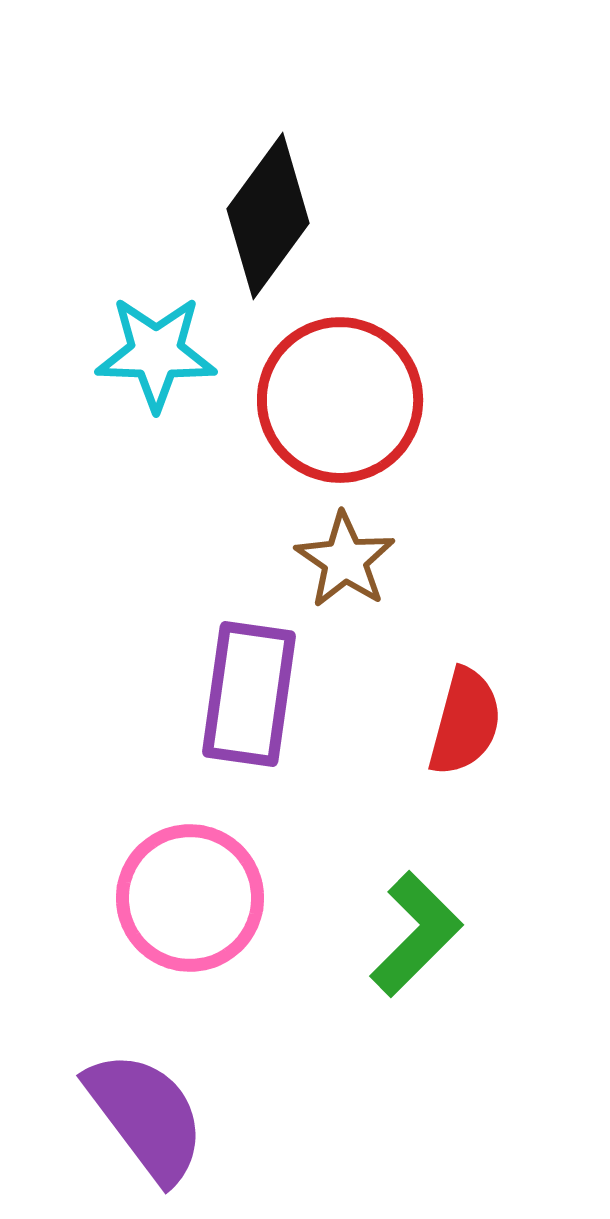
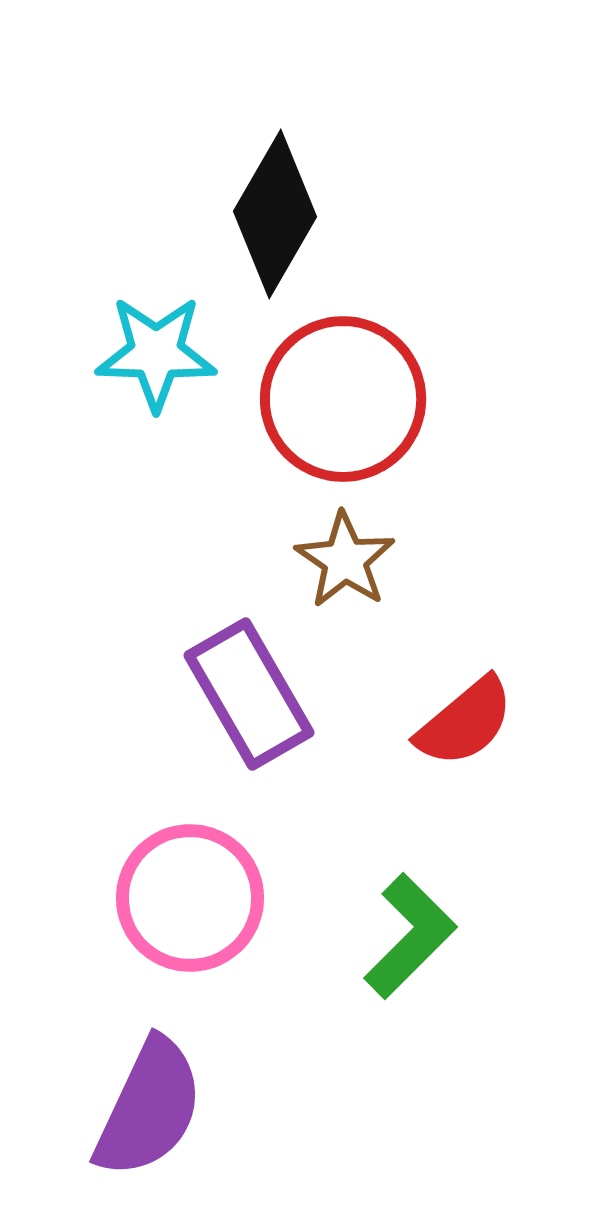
black diamond: moved 7 px right, 2 px up; rotated 6 degrees counterclockwise
red circle: moved 3 px right, 1 px up
purple rectangle: rotated 38 degrees counterclockwise
red semicircle: rotated 35 degrees clockwise
green L-shape: moved 6 px left, 2 px down
purple semicircle: moved 3 px right, 8 px up; rotated 62 degrees clockwise
